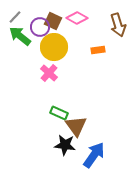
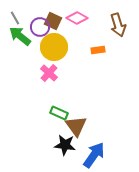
gray line: moved 1 px down; rotated 72 degrees counterclockwise
